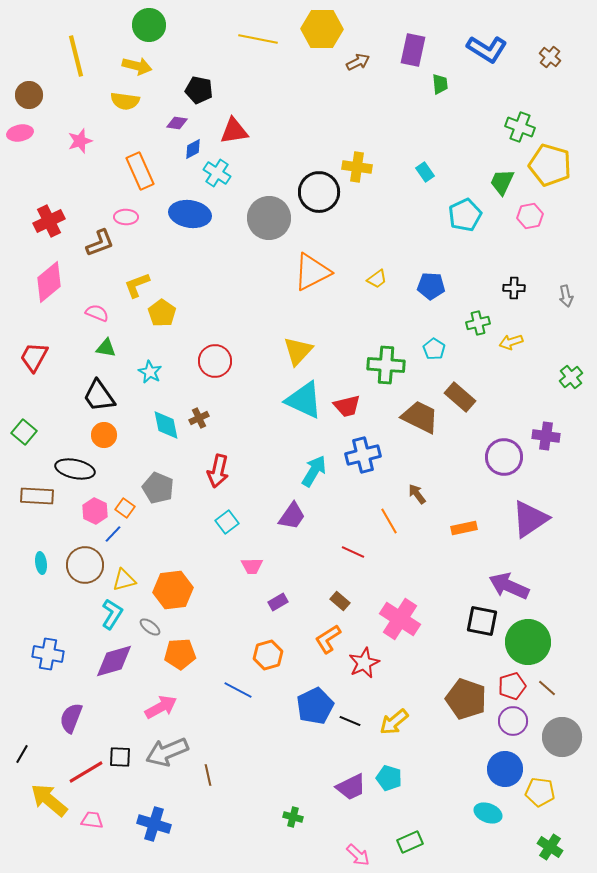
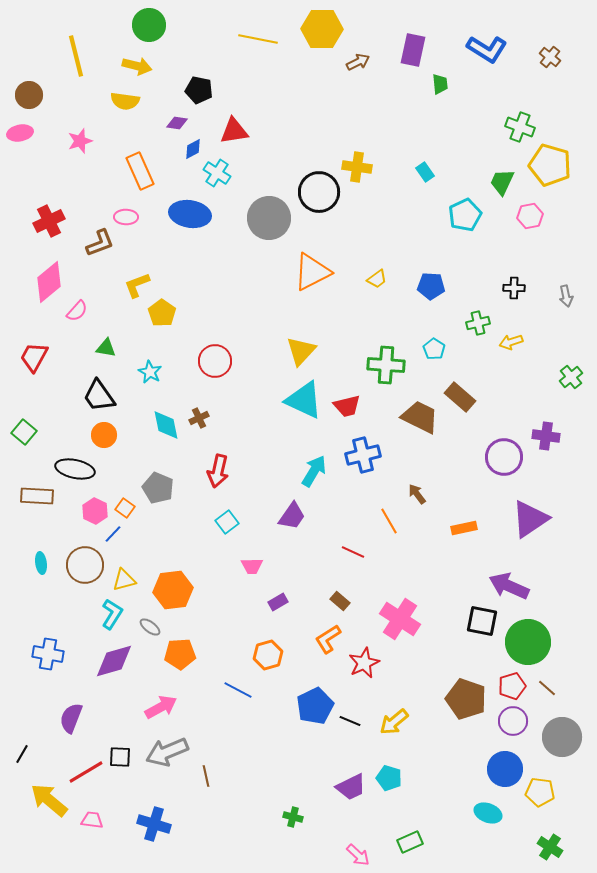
pink semicircle at (97, 313): moved 20 px left, 2 px up; rotated 110 degrees clockwise
yellow triangle at (298, 351): moved 3 px right
brown line at (208, 775): moved 2 px left, 1 px down
